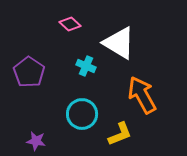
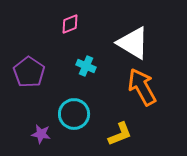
pink diamond: rotated 65 degrees counterclockwise
white triangle: moved 14 px right
orange arrow: moved 8 px up
cyan circle: moved 8 px left
purple star: moved 5 px right, 7 px up
